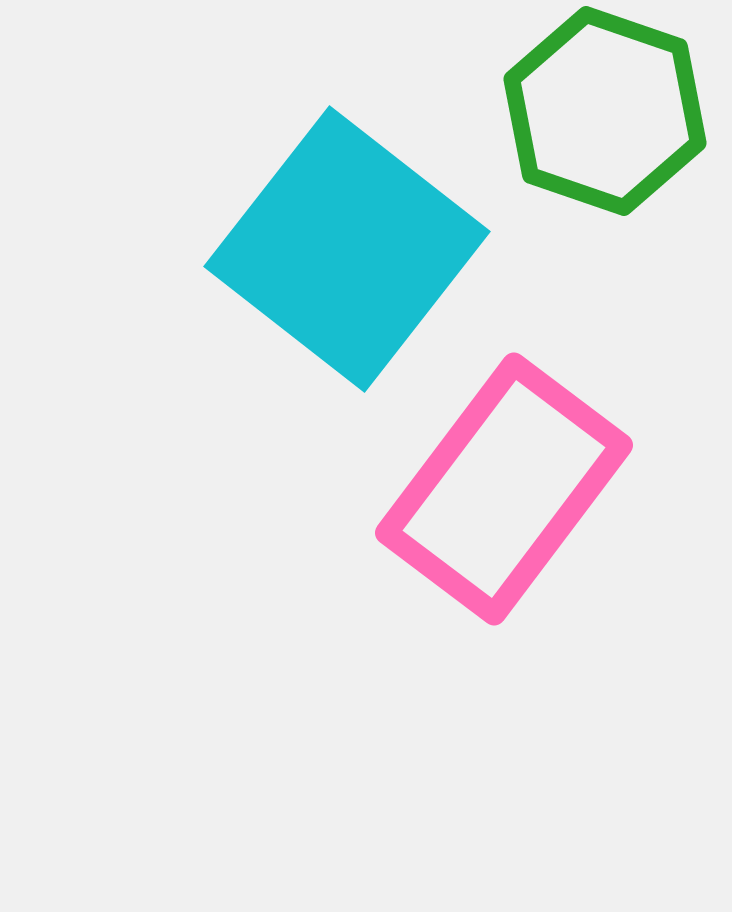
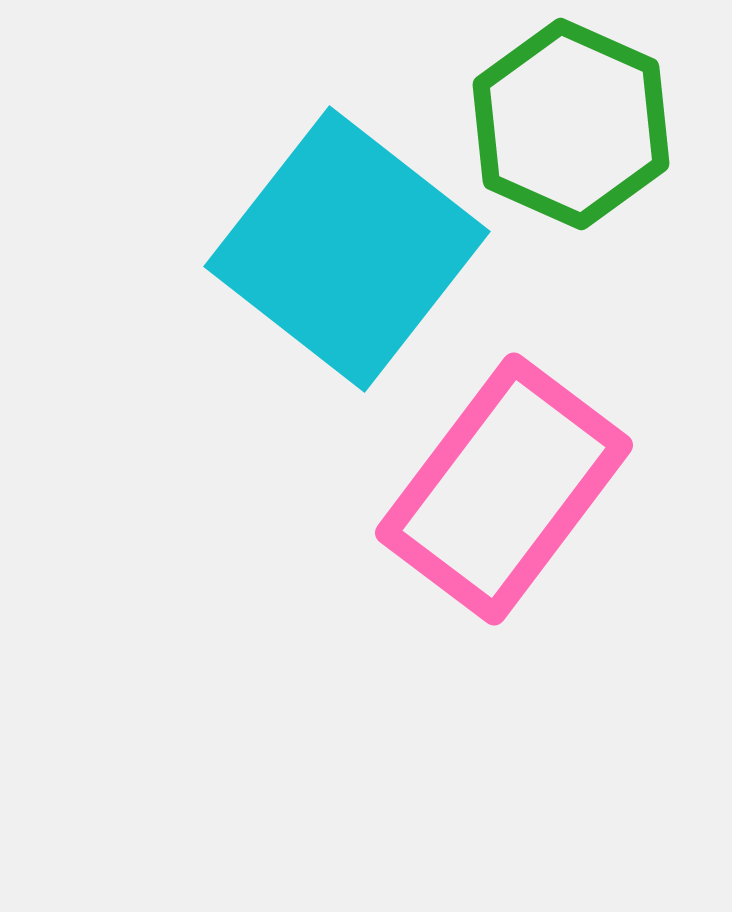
green hexagon: moved 34 px left, 13 px down; rotated 5 degrees clockwise
